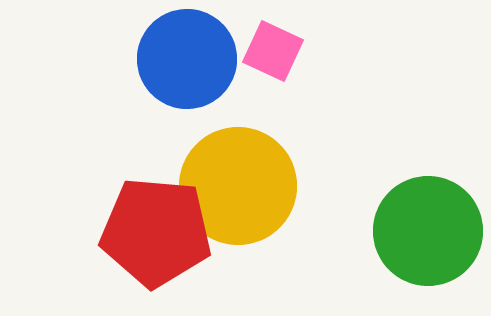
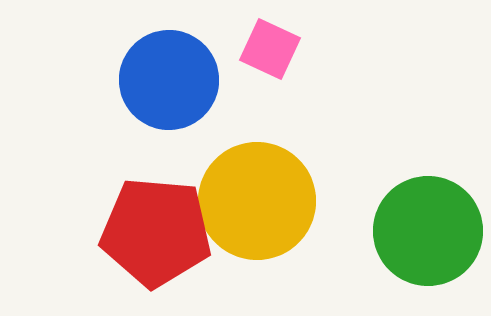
pink square: moved 3 px left, 2 px up
blue circle: moved 18 px left, 21 px down
yellow circle: moved 19 px right, 15 px down
